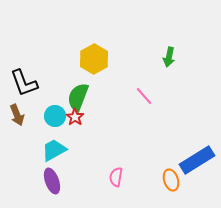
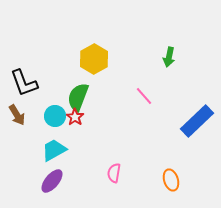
brown arrow: rotated 10 degrees counterclockwise
blue rectangle: moved 39 px up; rotated 12 degrees counterclockwise
pink semicircle: moved 2 px left, 4 px up
purple ellipse: rotated 60 degrees clockwise
